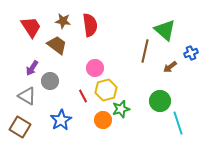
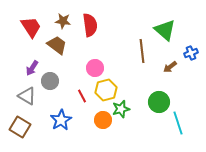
brown line: moved 3 px left; rotated 20 degrees counterclockwise
red line: moved 1 px left
green circle: moved 1 px left, 1 px down
